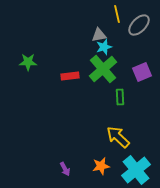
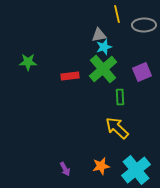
gray ellipse: moved 5 px right; rotated 45 degrees clockwise
yellow arrow: moved 1 px left, 9 px up
